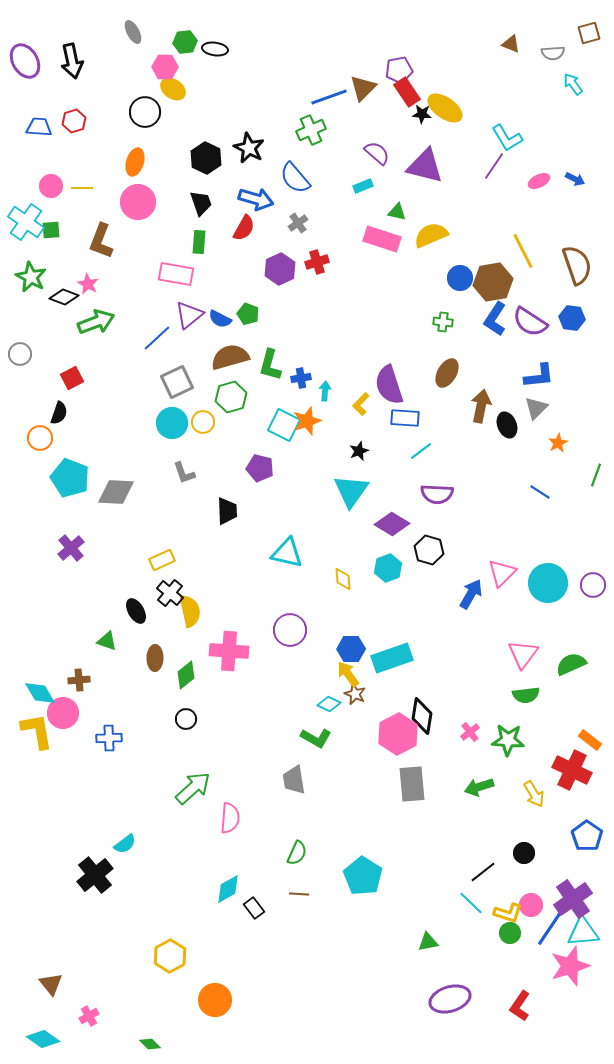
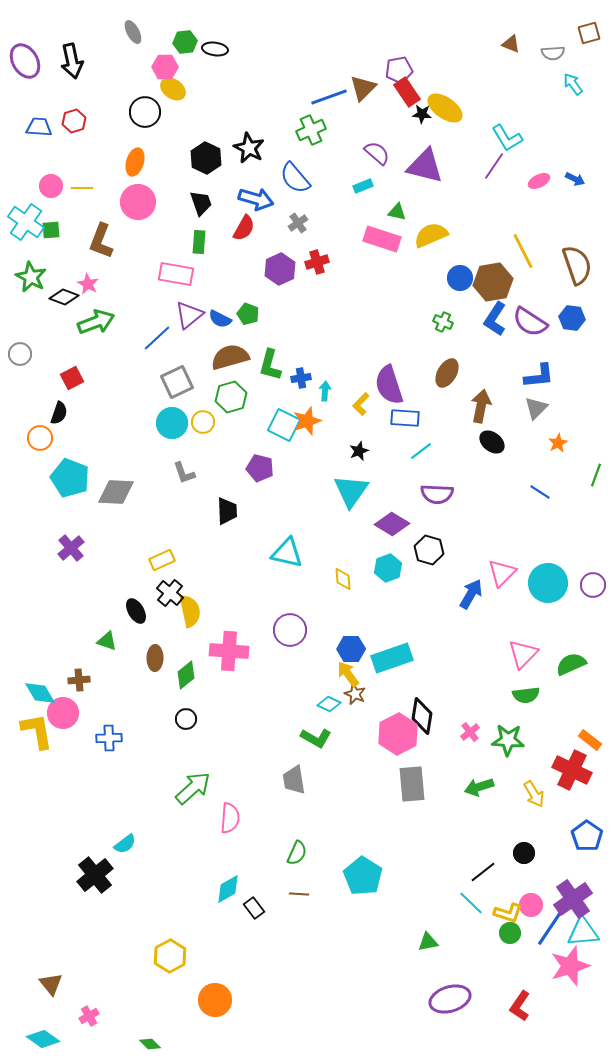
green cross at (443, 322): rotated 18 degrees clockwise
black ellipse at (507, 425): moved 15 px left, 17 px down; rotated 30 degrees counterclockwise
pink triangle at (523, 654): rotated 8 degrees clockwise
